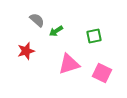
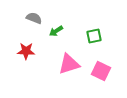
gray semicircle: moved 3 px left, 2 px up; rotated 21 degrees counterclockwise
red star: rotated 18 degrees clockwise
pink square: moved 1 px left, 2 px up
